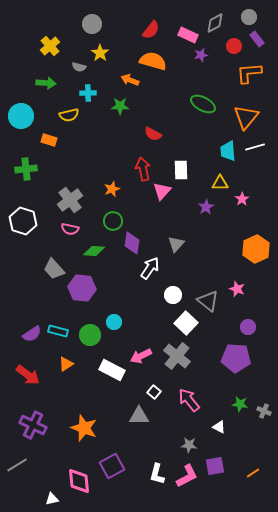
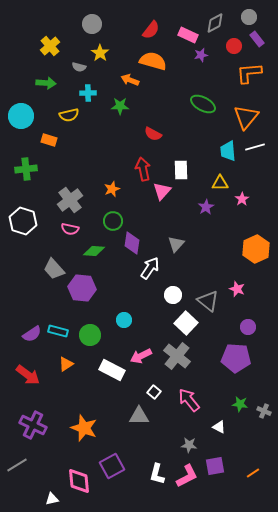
cyan circle at (114, 322): moved 10 px right, 2 px up
